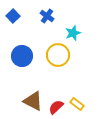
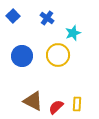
blue cross: moved 2 px down
yellow rectangle: rotated 56 degrees clockwise
